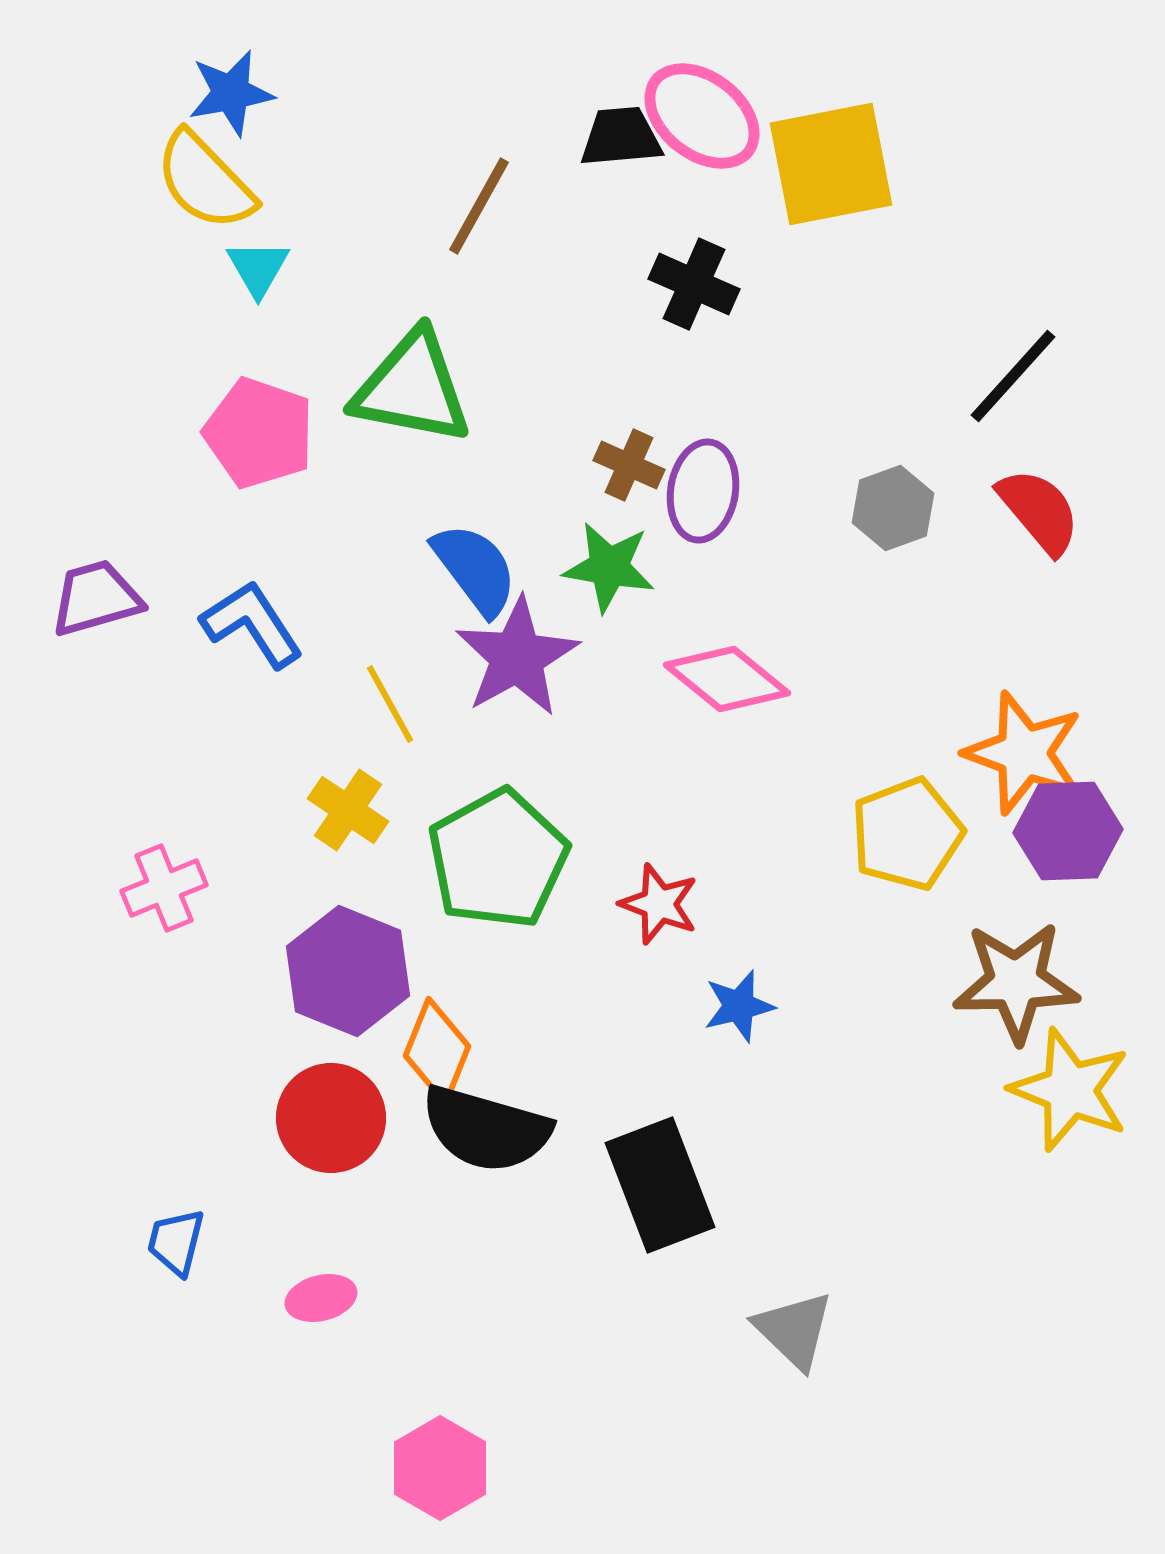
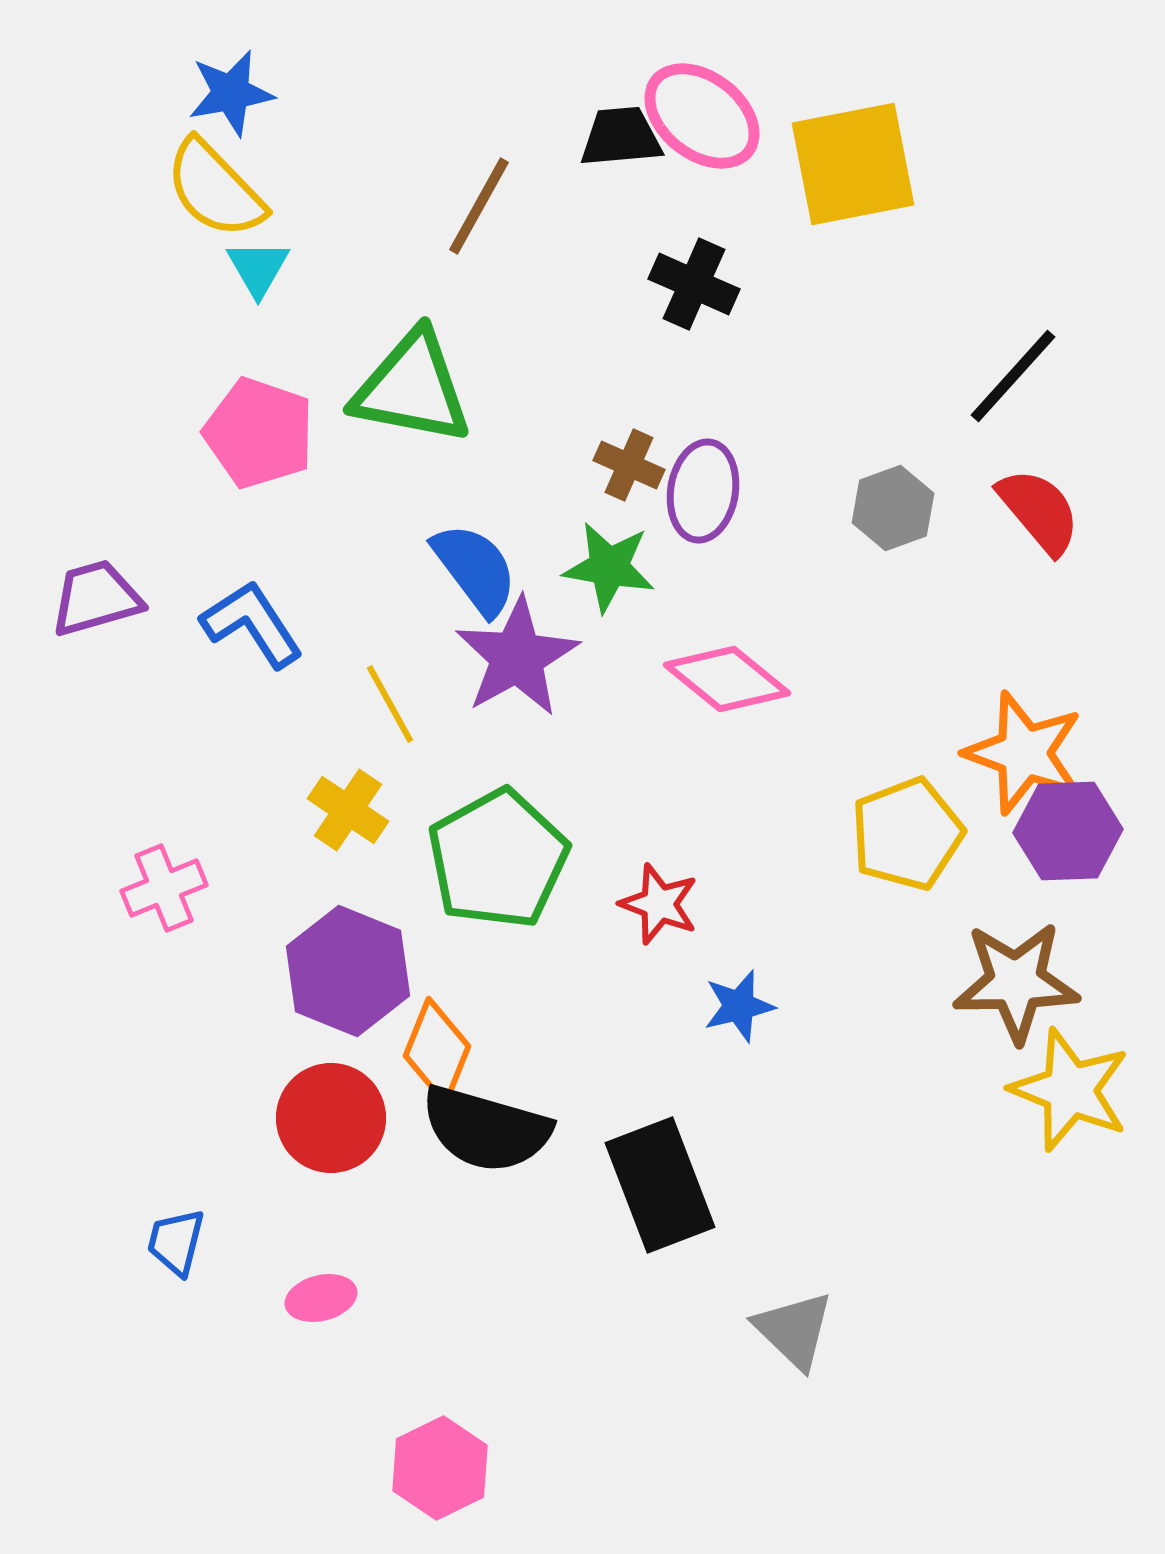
yellow square at (831, 164): moved 22 px right
yellow semicircle at (205, 181): moved 10 px right, 8 px down
pink hexagon at (440, 1468): rotated 4 degrees clockwise
